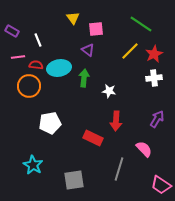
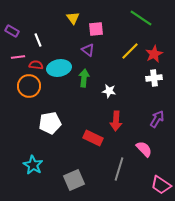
green line: moved 6 px up
gray square: rotated 15 degrees counterclockwise
